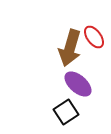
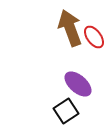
brown arrow: moved 20 px up; rotated 144 degrees clockwise
black square: moved 1 px up
